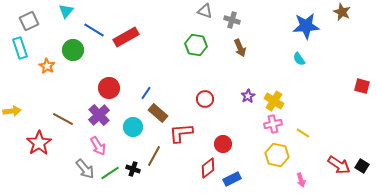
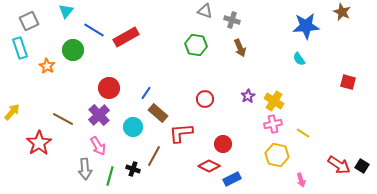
red square at (362, 86): moved 14 px left, 4 px up
yellow arrow at (12, 111): moved 1 px down; rotated 42 degrees counterclockwise
red diamond at (208, 168): moved 1 px right, 2 px up; rotated 65 degrees clockwise
gray arrow at (85, 169): rotated 35 degrees clockwise
green line at (110, 173): moved 3 px down; rotated 42 degrees counterclockwise
